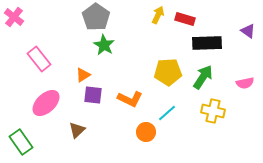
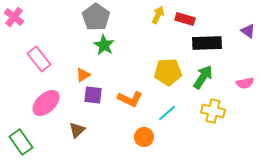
orange circle: moved 2 px left, 5 px down
